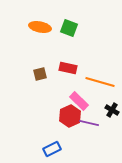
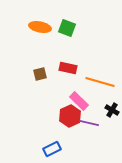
green square: moved 2 px left
